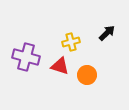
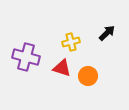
red triangle: moved 2 px right, 2 px down
orange circle: moved 1 px right, 1 px down
